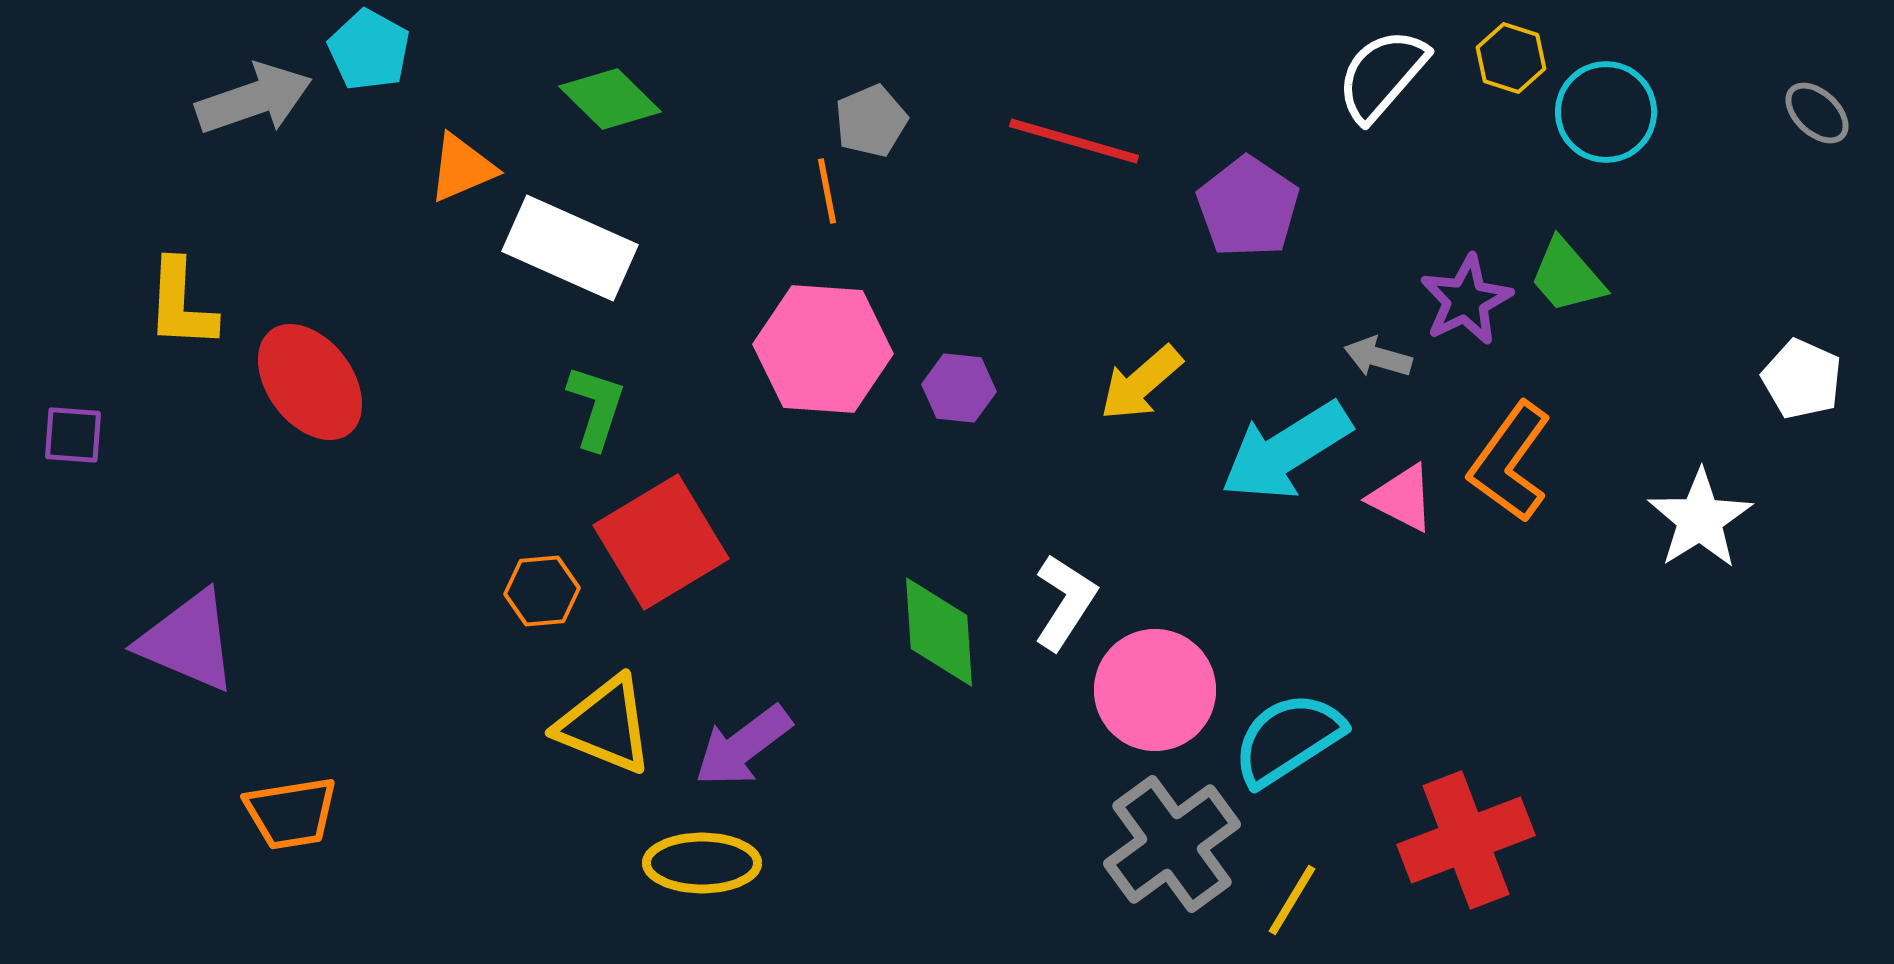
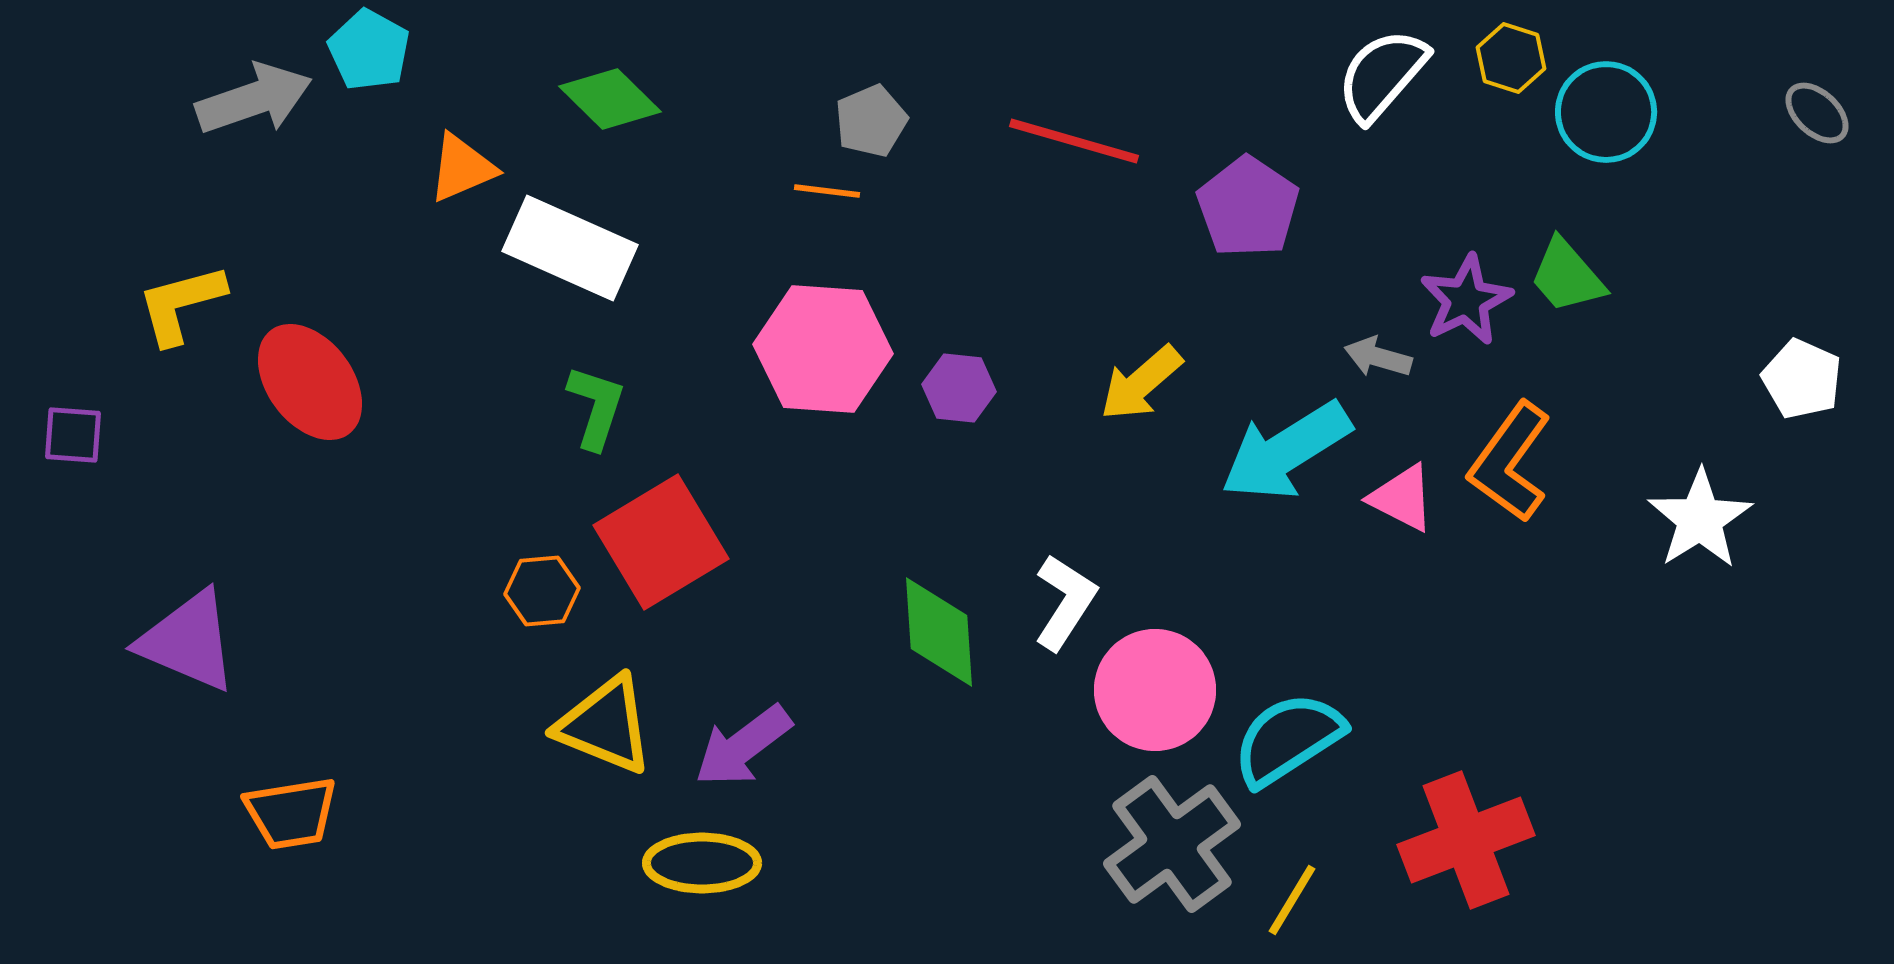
orange line at (827, 191): rotated 72 degrees counterclockwise
yellow L-shape at (181, 304): rotated 72 degrees clockwise
